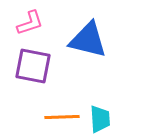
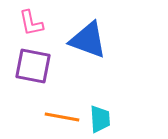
pink L-shape: moved 1 px right; rotated 96 degrees clockwise
blue triangle: rotated 6 degrees clockwise
orange line: rotated 12 degrees clockwise
